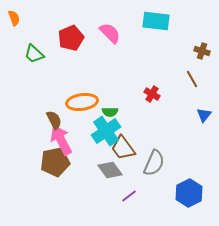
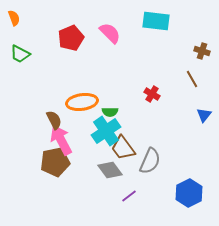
green trapezoid: moved 14 px left; rotated 15 degrees counterclockwise
gray semicircle: moved 4 px left, 2 px up
